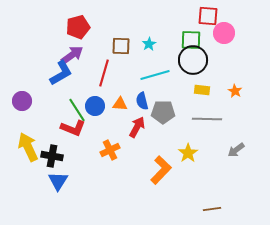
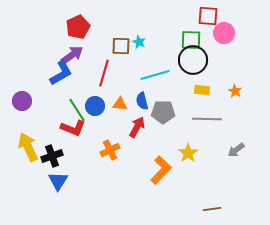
red pentagon: rotated 10 degrees counterclockwise
cyan star: moved 10 px left, 2 px up; rotated 16 degrees counterclockwise
black cross: rotated 30 degrees counterclockwise
